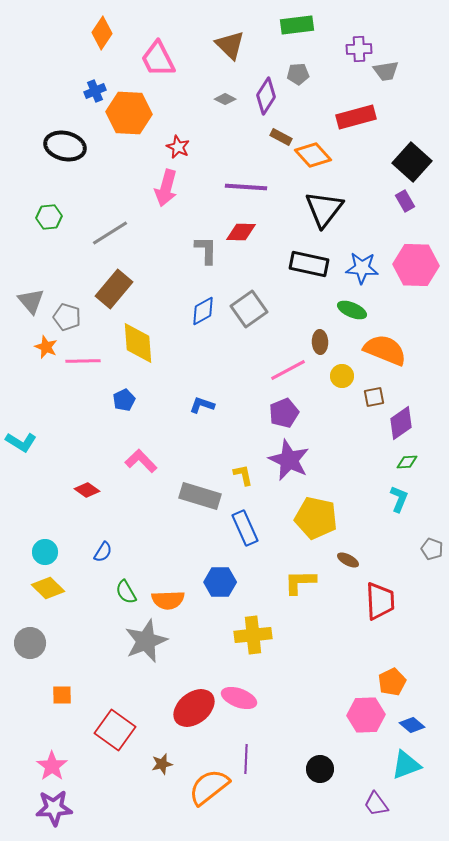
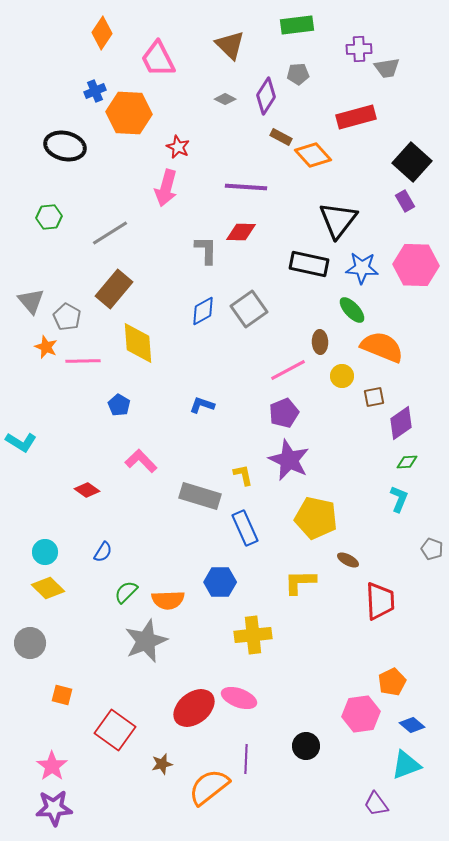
gray trapezoid at (386, 71): moved 1 px right, 3 px up
black triangle at (324, 209): moved 14 px right, 11 px down
green ellipse at (352, 310): rotated 24 degrees clockwise
gray pentagon at (67, 317): rotated 12 degrees clockwise
orange semicircle at (385, 350): moved 3 px left, 3 px up
blue pentagon at (124, 400): moved 5 px left, 5 px down; rotated 15 degrees counterclockwise
green semicircle at (126, 592): rotated 75 degrees clockwise
orange square at (62, 695): rotated 15 degrees clockwise
pink hexagon at (366, 715): moved 5 px left, 1 px up; rotated 6 degrees counterclockwise
black circle at (320, 769): moved 14 px left, 23 px up
